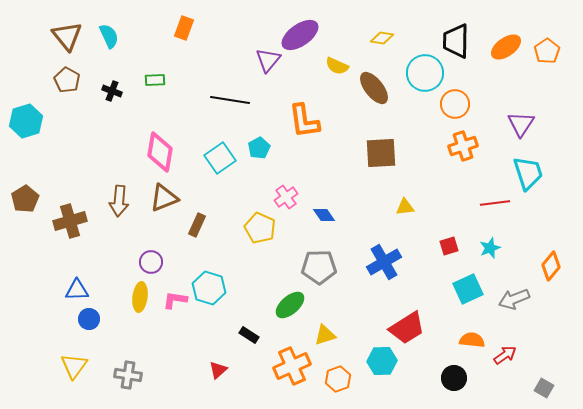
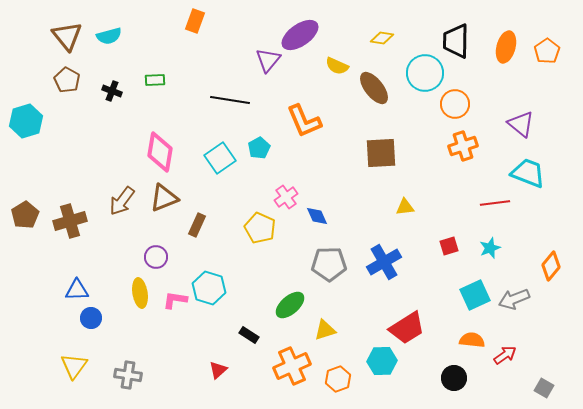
orange rectangle at (184, 28): moved 11 px right, 7 px up
cyan semicircle at (109, 36): rotated 100 degrees clockwise
orange ellipse at (506, 47): rotated 40 degrees counterclockwise
orange L-shape at (304, 121): rotated 15 degrees counterclockwise
purple triangle at (521, 124): rotated 24 degrees counterclockwise
cyan trapezoid at (528, 173): rotated 51 degrees counterclockwise
brown pentagon at (25, 199): moved 16 px down
brown arrow at (119, 201): moved 3 px right; rotated 32 degrees clockwise
blue diamond at (324, 215): moved 7 px left, 1 px down; rotated 10 degrees clockwise
purple circle at (151, 262): moved 5 px right, 5 px up
gray pentagon at (319, 267): moved 10 px right, 3 px up
cyan square at (468, 289): moved 7 px right, 6 px down
yellow ellipse at (140, 297): moved 4 px up; rotated 16 degrees counterclockwise
blue circle at (89, 319): moved 2 px right, 1 px up
yellow triangle at (325, 335): moved 5 px up
